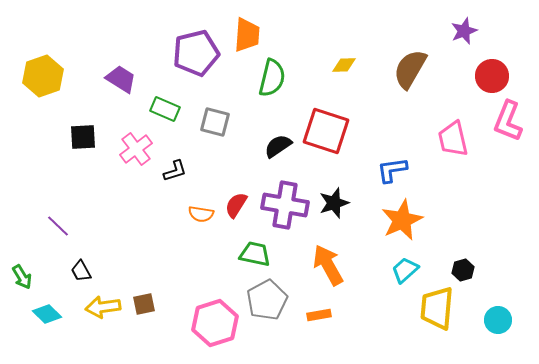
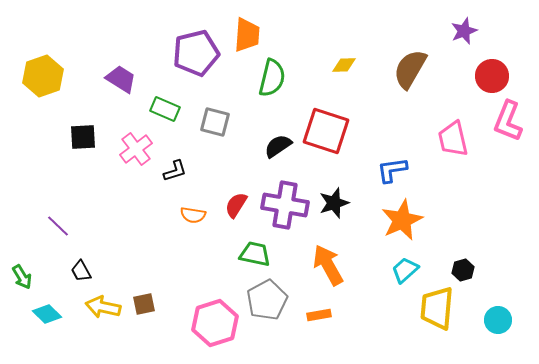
orange semicircle: moved 8 px left, 1 px down
yellow arrow: rotated 20 degrees clockwise
